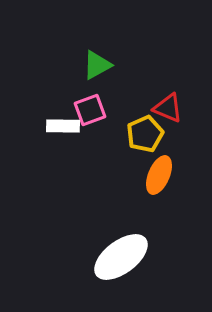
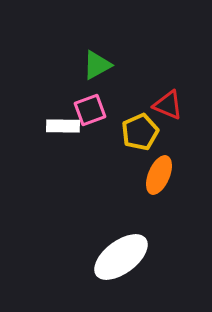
red triangle: moved 3 px up
yellow pentagon: moved 5 px left, 2 px up
